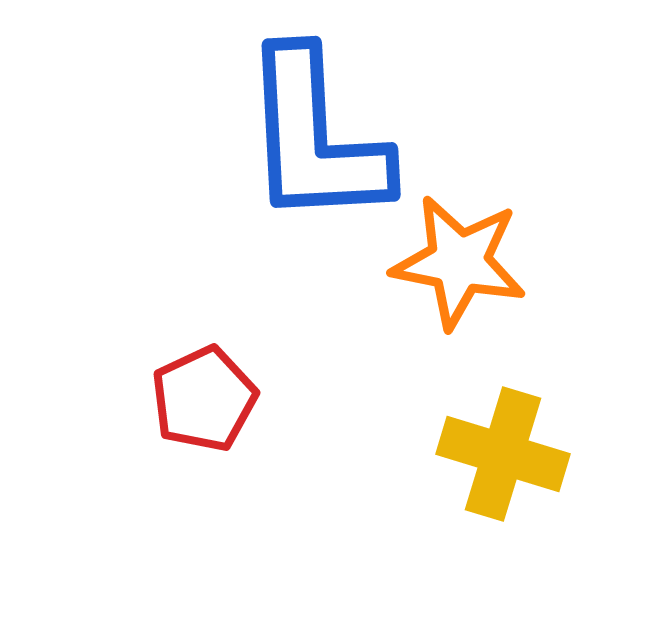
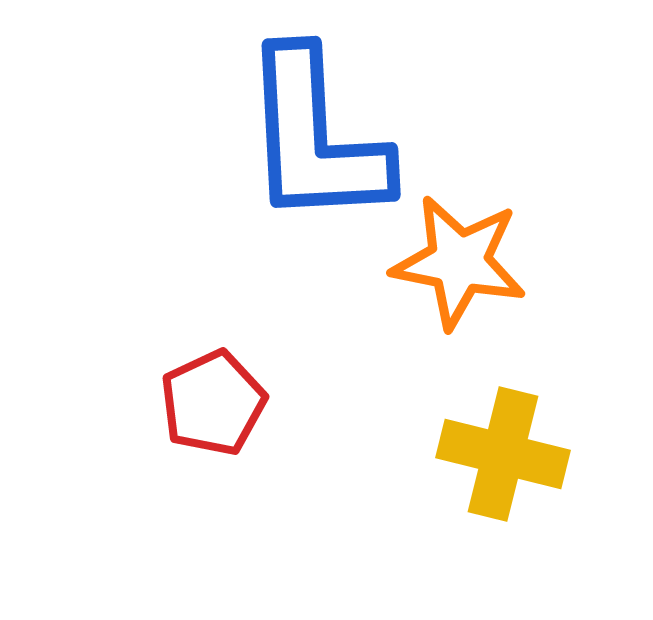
red pentagon: moved 9 px right, 4 px down
yellow cross: rotated 3 degrees counterclockwise
